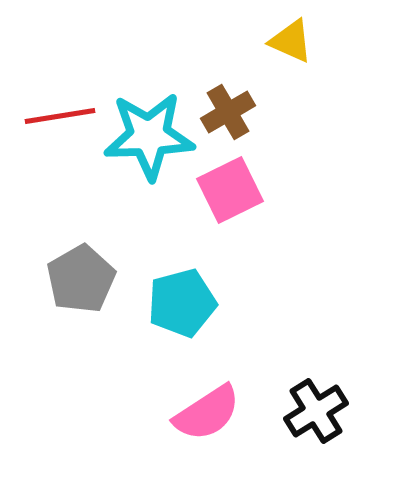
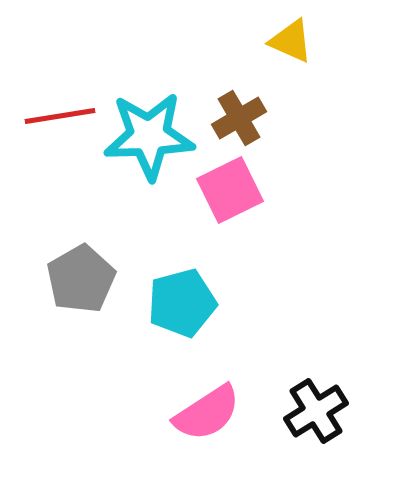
brown cross: moved 11 px right, 6 px down
